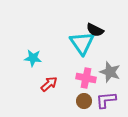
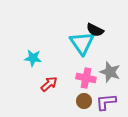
purple L-shape: moved 2 px down
